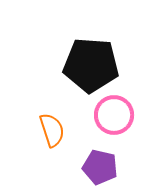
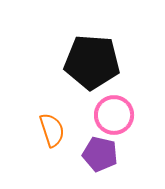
black pentagon: moved 1 px right, 3 px up
purple pentagon: moved 13 px up
